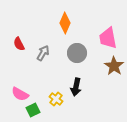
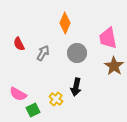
pink semicircle: moved 2 px left
